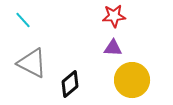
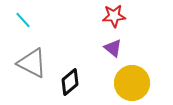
purple triangle: rotated 36 degrees clockwise
yellow circle: moved 3 px down
black diamond: moved 2 px up
